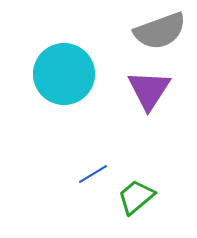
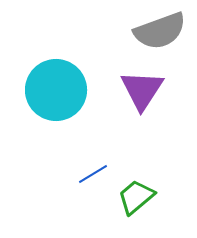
cyan circle: moved 8 px left, 16 px down
purple triangle: moved 7 px left
